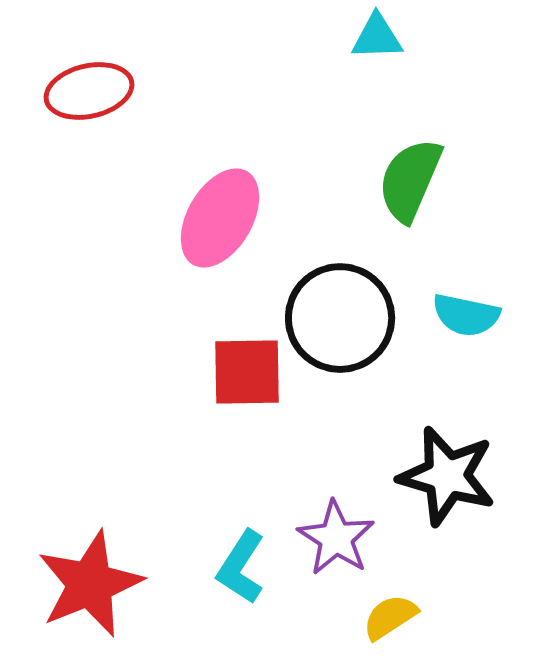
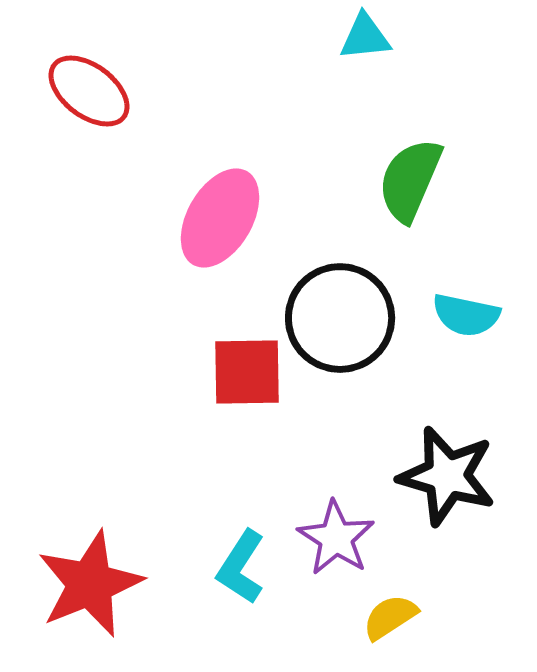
cyan triangle: moved 12 px left; rotated 4 degrees counterclockwise
red ellipse: rotated 50 degrees clockwise
